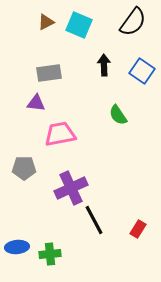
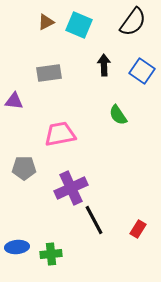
purple triangle: moved 22 px left, 2 px up
green cross: moved 1 px right
